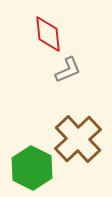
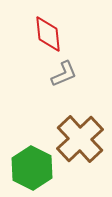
gray L-shape: moved 4 px left, 4 px down
brown cross: moved 2 px right
